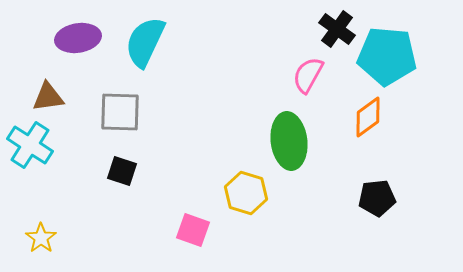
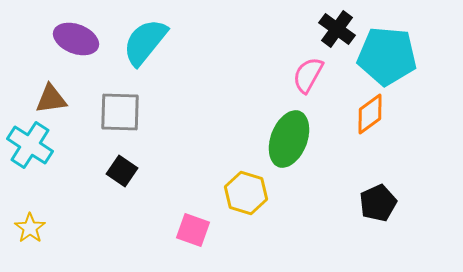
purple ellipse: moved 2 px left, 1 px down; rotated 30 degrees clockwise
cyan semicircle: rotated 14 degrees clockwise
brown triangle: moved 3 px right, 2 px down
orange diamond: moved 2 px right, 3 px up
green ellipse: moved 2 px up; rotated 28 degrees clockwise
black square: rotated 16 degrees clockwise
black pentagon: moved 1 px right, 5 px down; rotated 18 degrees counterclockwise
yellow star: moved 11 px left, 10 px up
